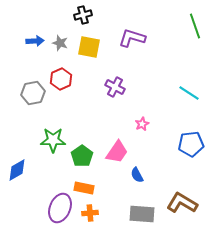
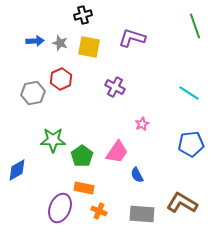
orange cross: moved 9 px right, 2 px up; rotated 28 degrees clockwise
